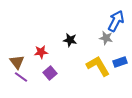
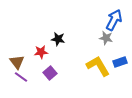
blue arrow: moved 2 px left, 1 px up
black star: moved 12 px left, 1 px up
